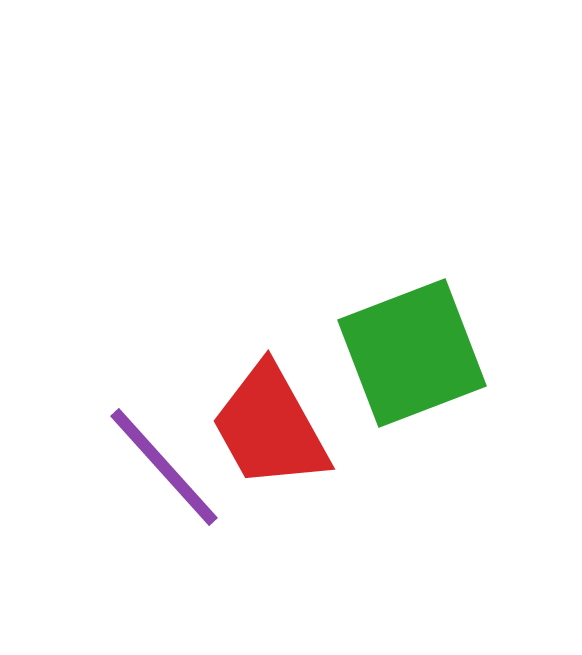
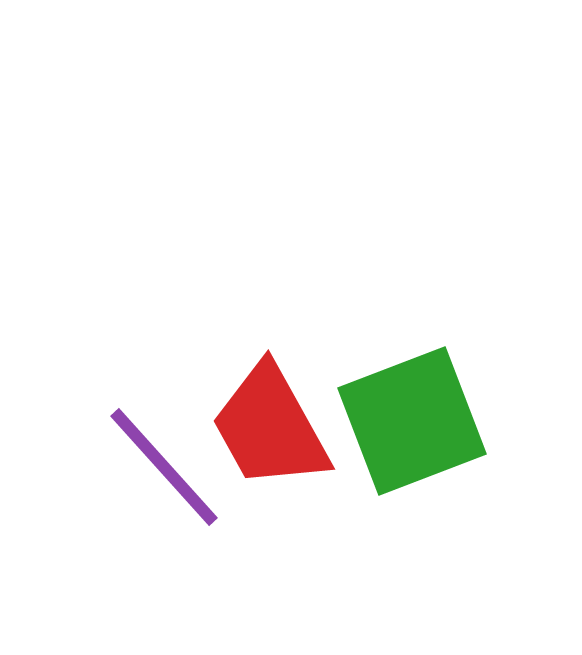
green square: moved 68 px down
